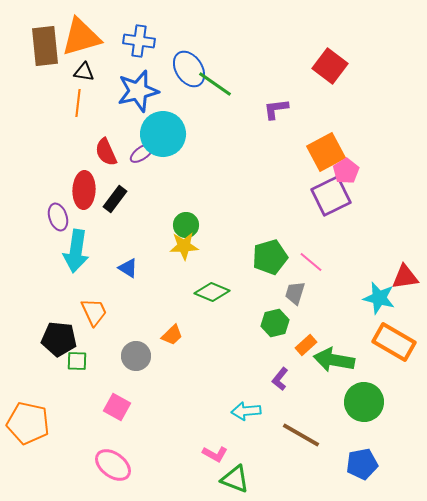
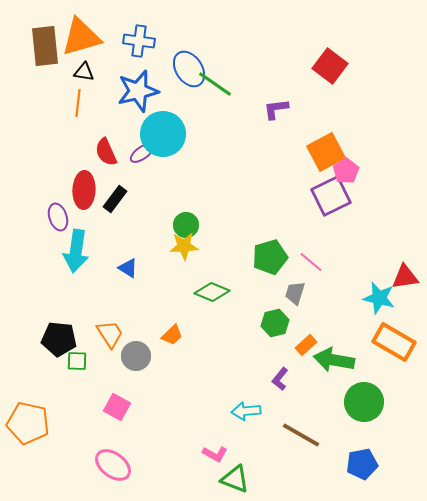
orange trapezoid at (94, 312): moved 16 px right, 22 px down; rotated 8 degrees counterclockwise
